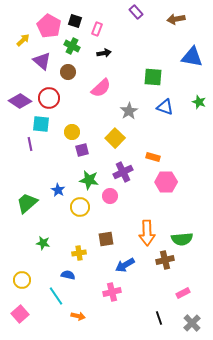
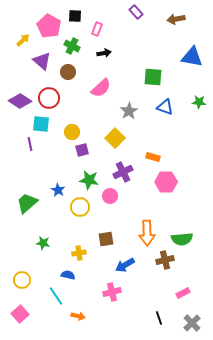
black square at (75, 21): moved 5 px up; rotated 16 degrees counterclockwise
green star at (199, 102): rotated 16 degrees counterclockwise
